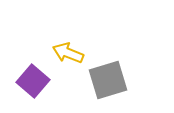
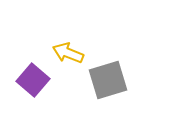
purple square: moved 1 px up
